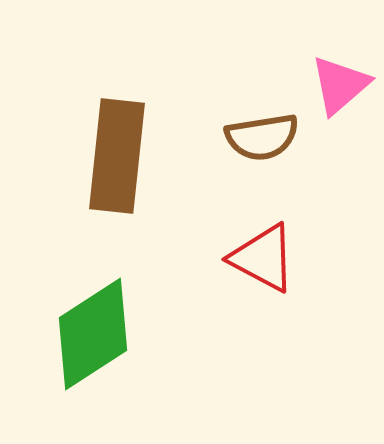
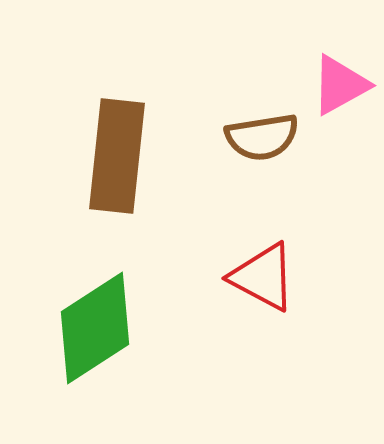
pink triangle: rotated 12 degrees clockwise
red triangle: moved 19 px down
green diamond: moved 2 px right, 6 px up
